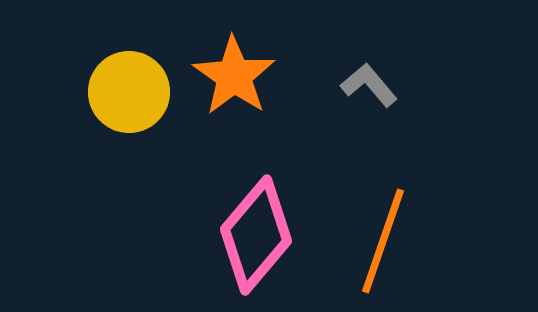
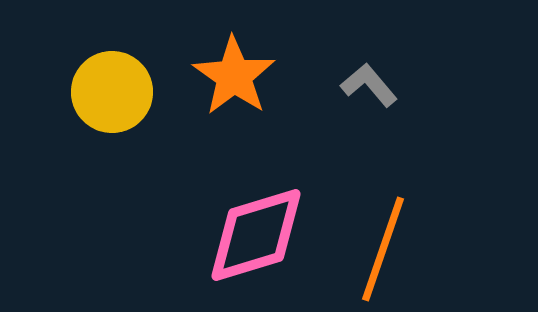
yellow circle: moved 17 px left
pink diamond: rotated 33 degrees clockwise
orange line: moved 8 px down
